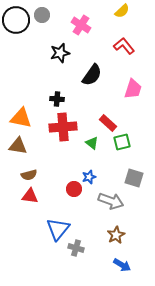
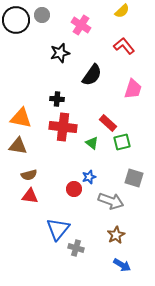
red cross: rotated 12 degrees clockwise
